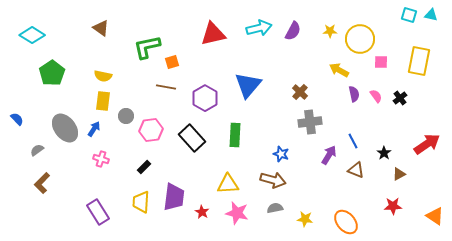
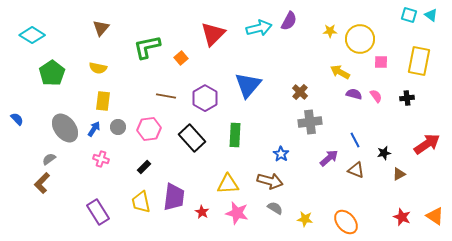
cyan triangle at (431, 15): rotated 24 degrees clockwise
brown triangle at (101, 28): rotated 36 degrees clockwise
purple semicircle at (293, 31): moved 4 px left, 10 px up
red triangle at (213, 34): rotated 32 degrees counterclockwise
orange square at (172, 62): moved 9 px right, 4 px up; rotated 24 degrees counterclockwise
yellow arrow at (339, 70): moved 1 px right, 2 px down
yellow semicircle at (103, 76): moved 5 px left, 8 px up
brown line at (166, 87): moved 9 px down
purple semicircle at (354, 94): rotated 63 degrees counterclockwise
black cross at (400, 98): moved 7 px right; rotated 32 degrees clockwise
gray circle at (126, 116): moved 8 px left, 11 px down
pink hexagon at (151, 130): moved 2 px left, 1 px up
blue line at (353, 141): moved 2 px right, 1 px up
gray semicircle at (37, 150): moved 12 px right, 9 px down
black star at (384, 153): rotated 24 degrees clockwise
blue star at (281, 154): rotated 14 degrees clockwise
purple arrow at (329, 155): moved 3 px down; rotated 18 degrees clockwise
brown arrow at (273, 180): moved 3 px left, 1 px down
yellow trapezoid at (141, 202): rotated 15 degrees counterclockwise
red star at (393, 206): moved 9 px right, 11 px down; rotated 24 degrees clockwise
gray semicircle at (275, 208): rotated 42 degrees clockwise
